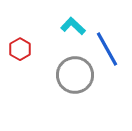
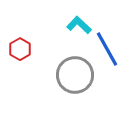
cyan L-shape: moved 6 px right, 1 px up
